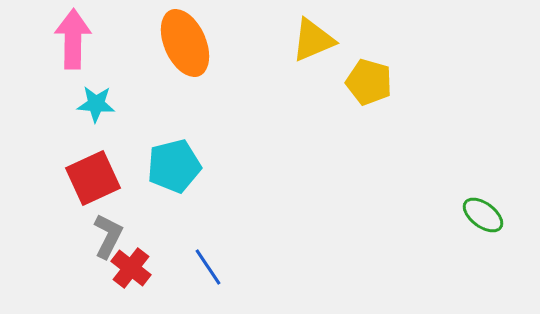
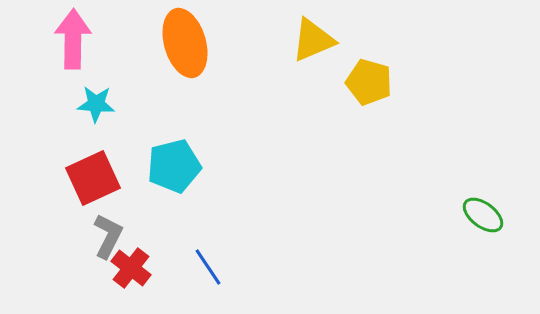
orange ellipse: rotated 8 degrees clockwise
